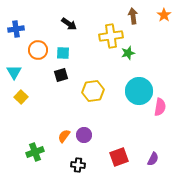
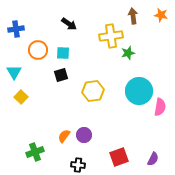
orange star: moved 3 px left; rotated 24 degrees counterclockwise
